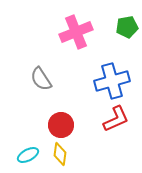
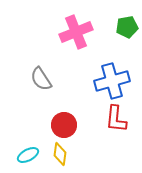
red L-shape: rotated 120 degrees clockwise
red circle: moved 3 px right
